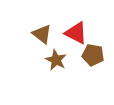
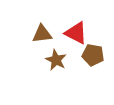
brown triangle: rotated 45 degrees counterclockwise
